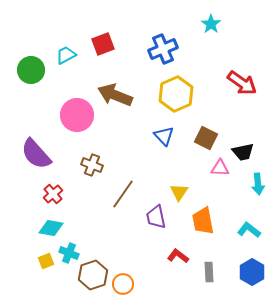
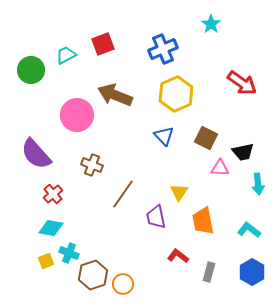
gray rectangle: rotated 18 degrees clockwise
